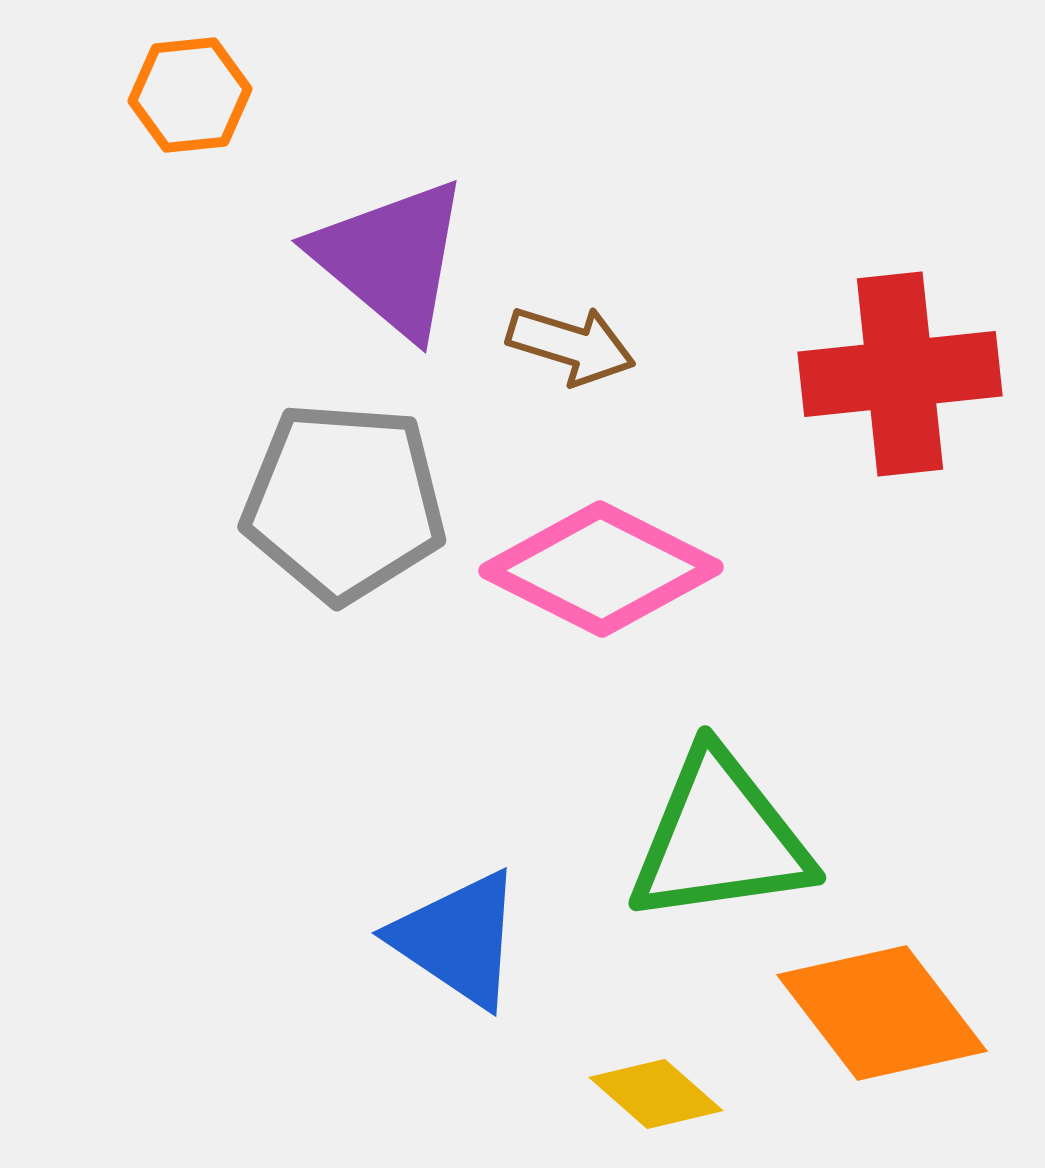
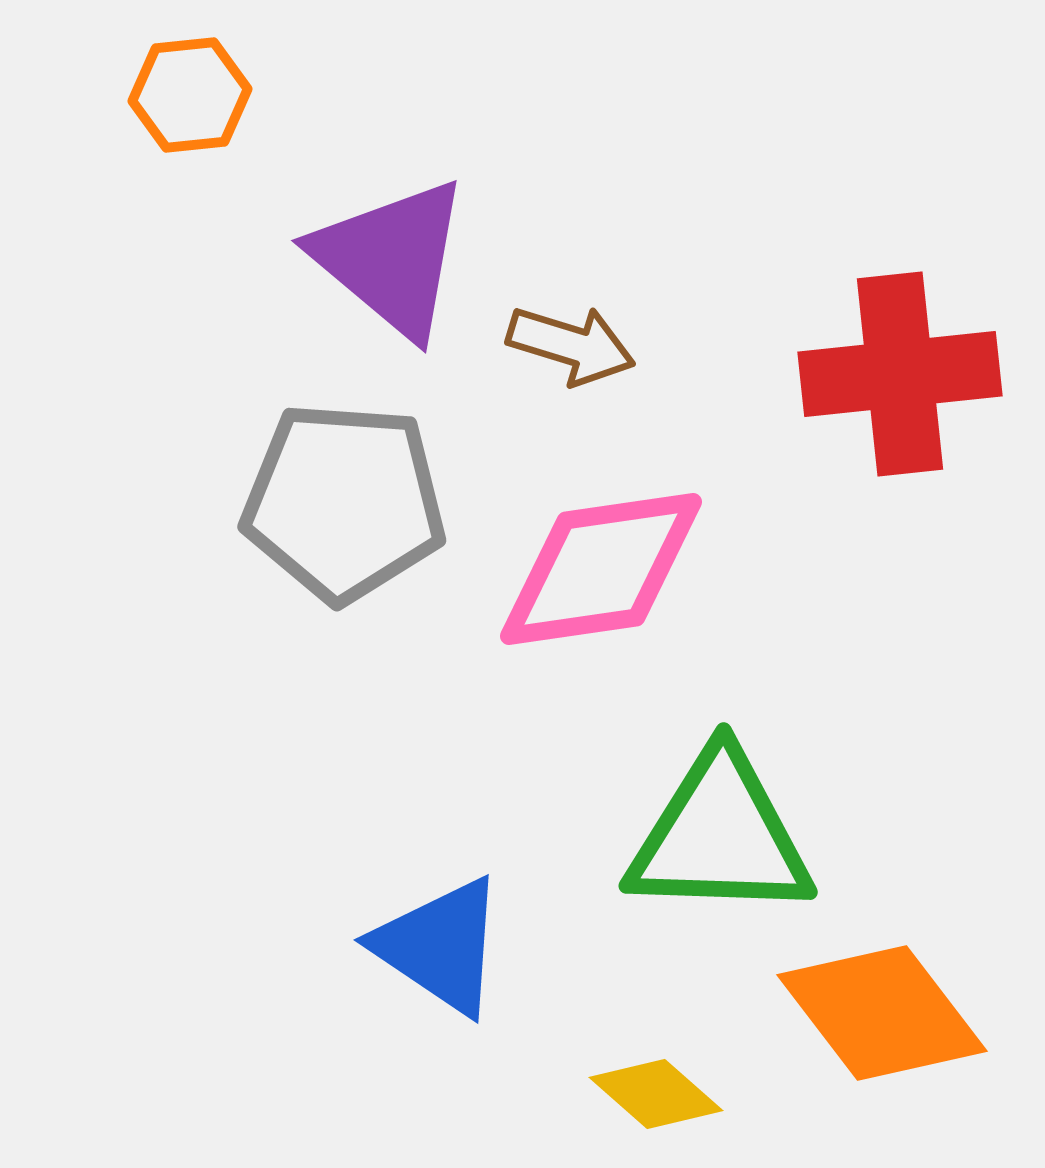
pink diamond: rotated 35 degrees counterclockwise
green triangle: moved 2 px up; rotated 10 degrees clockwise
blue triangle: moved 18 px left, 7 px down
